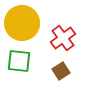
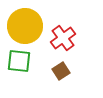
yellow circle: moved 3 px right, 3 px down
